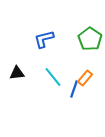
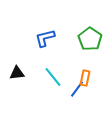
blue L-shape: moved 1 px right, 1 px up
orange rectangle: rotated 28 degrees counterclockwise
blue line: moved 3 px right; rotated 18 degrees clockwise
